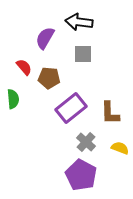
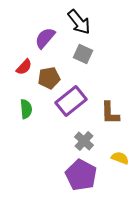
black arrow: rotated 136 degrees counterclockwise
purple semicircle: rotated 10 degrees clockwise
gray square: rotated 24 degrees clockwise
red semicircle: rotated 84 degrees clockwise
brown pentagon: rotated 15 degrees counterclockwise
green semicircle: moved 13 px right, 10 px down
purple rectangle: moved 7 px up
gray cross: moved 2 px left, 1 px up
yellow semicircle: moved 10 px down
